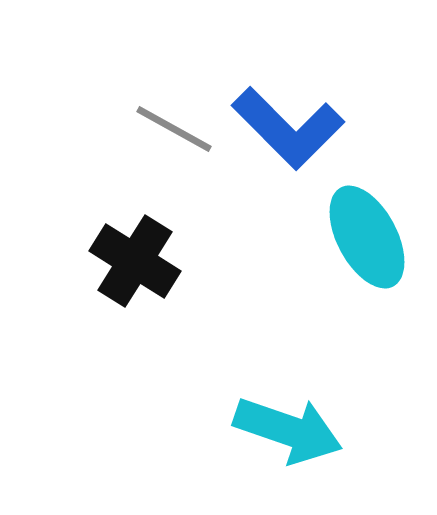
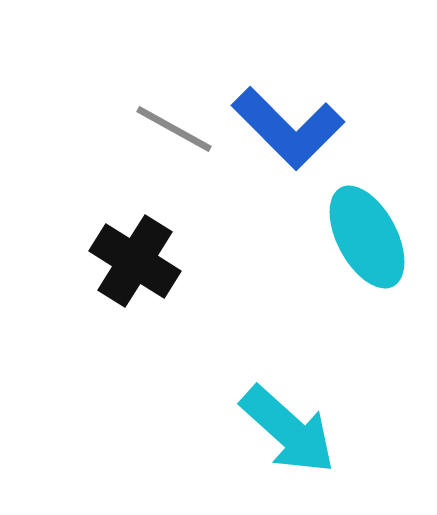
cyan arrow: rotated 23 degrees clockwise
